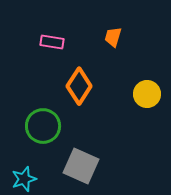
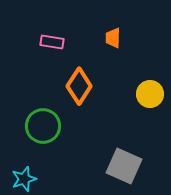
orange trapezoid: moved 1 px down; rotated 15 degrees counterclockwise
yellow circle: moved 3 px right
gray square: moved 43 px right
